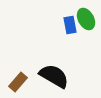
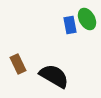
green ellipse: moved 1 px right
brown rectangle: moved 18 px up; rotated 66 degrees counterclockwise
